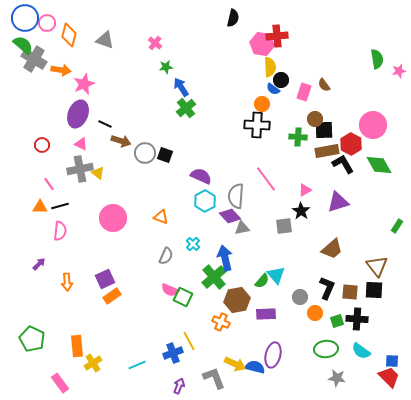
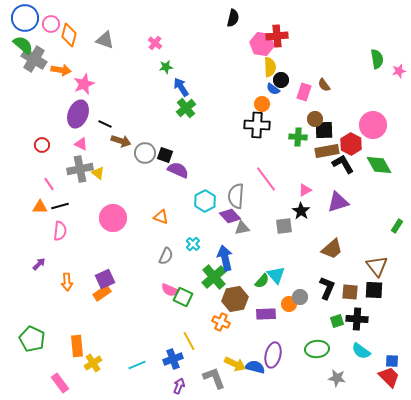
pink circle at (47, 23): moved 4 px right, 1 px down
purple semicircle at (201, 176): moved 23 px left, 6 px up
orange rectangle at (112, 296): moved 10 px left, 3 px up
brown hexagon at (237, 300): moved 2 px left, 1 px up
orange circle at (315, 313): moved 26 px left, 9 px up
green ellipse at (326, 349): moved 9 px left
blue cross at (173, 353): moved 6 px down
